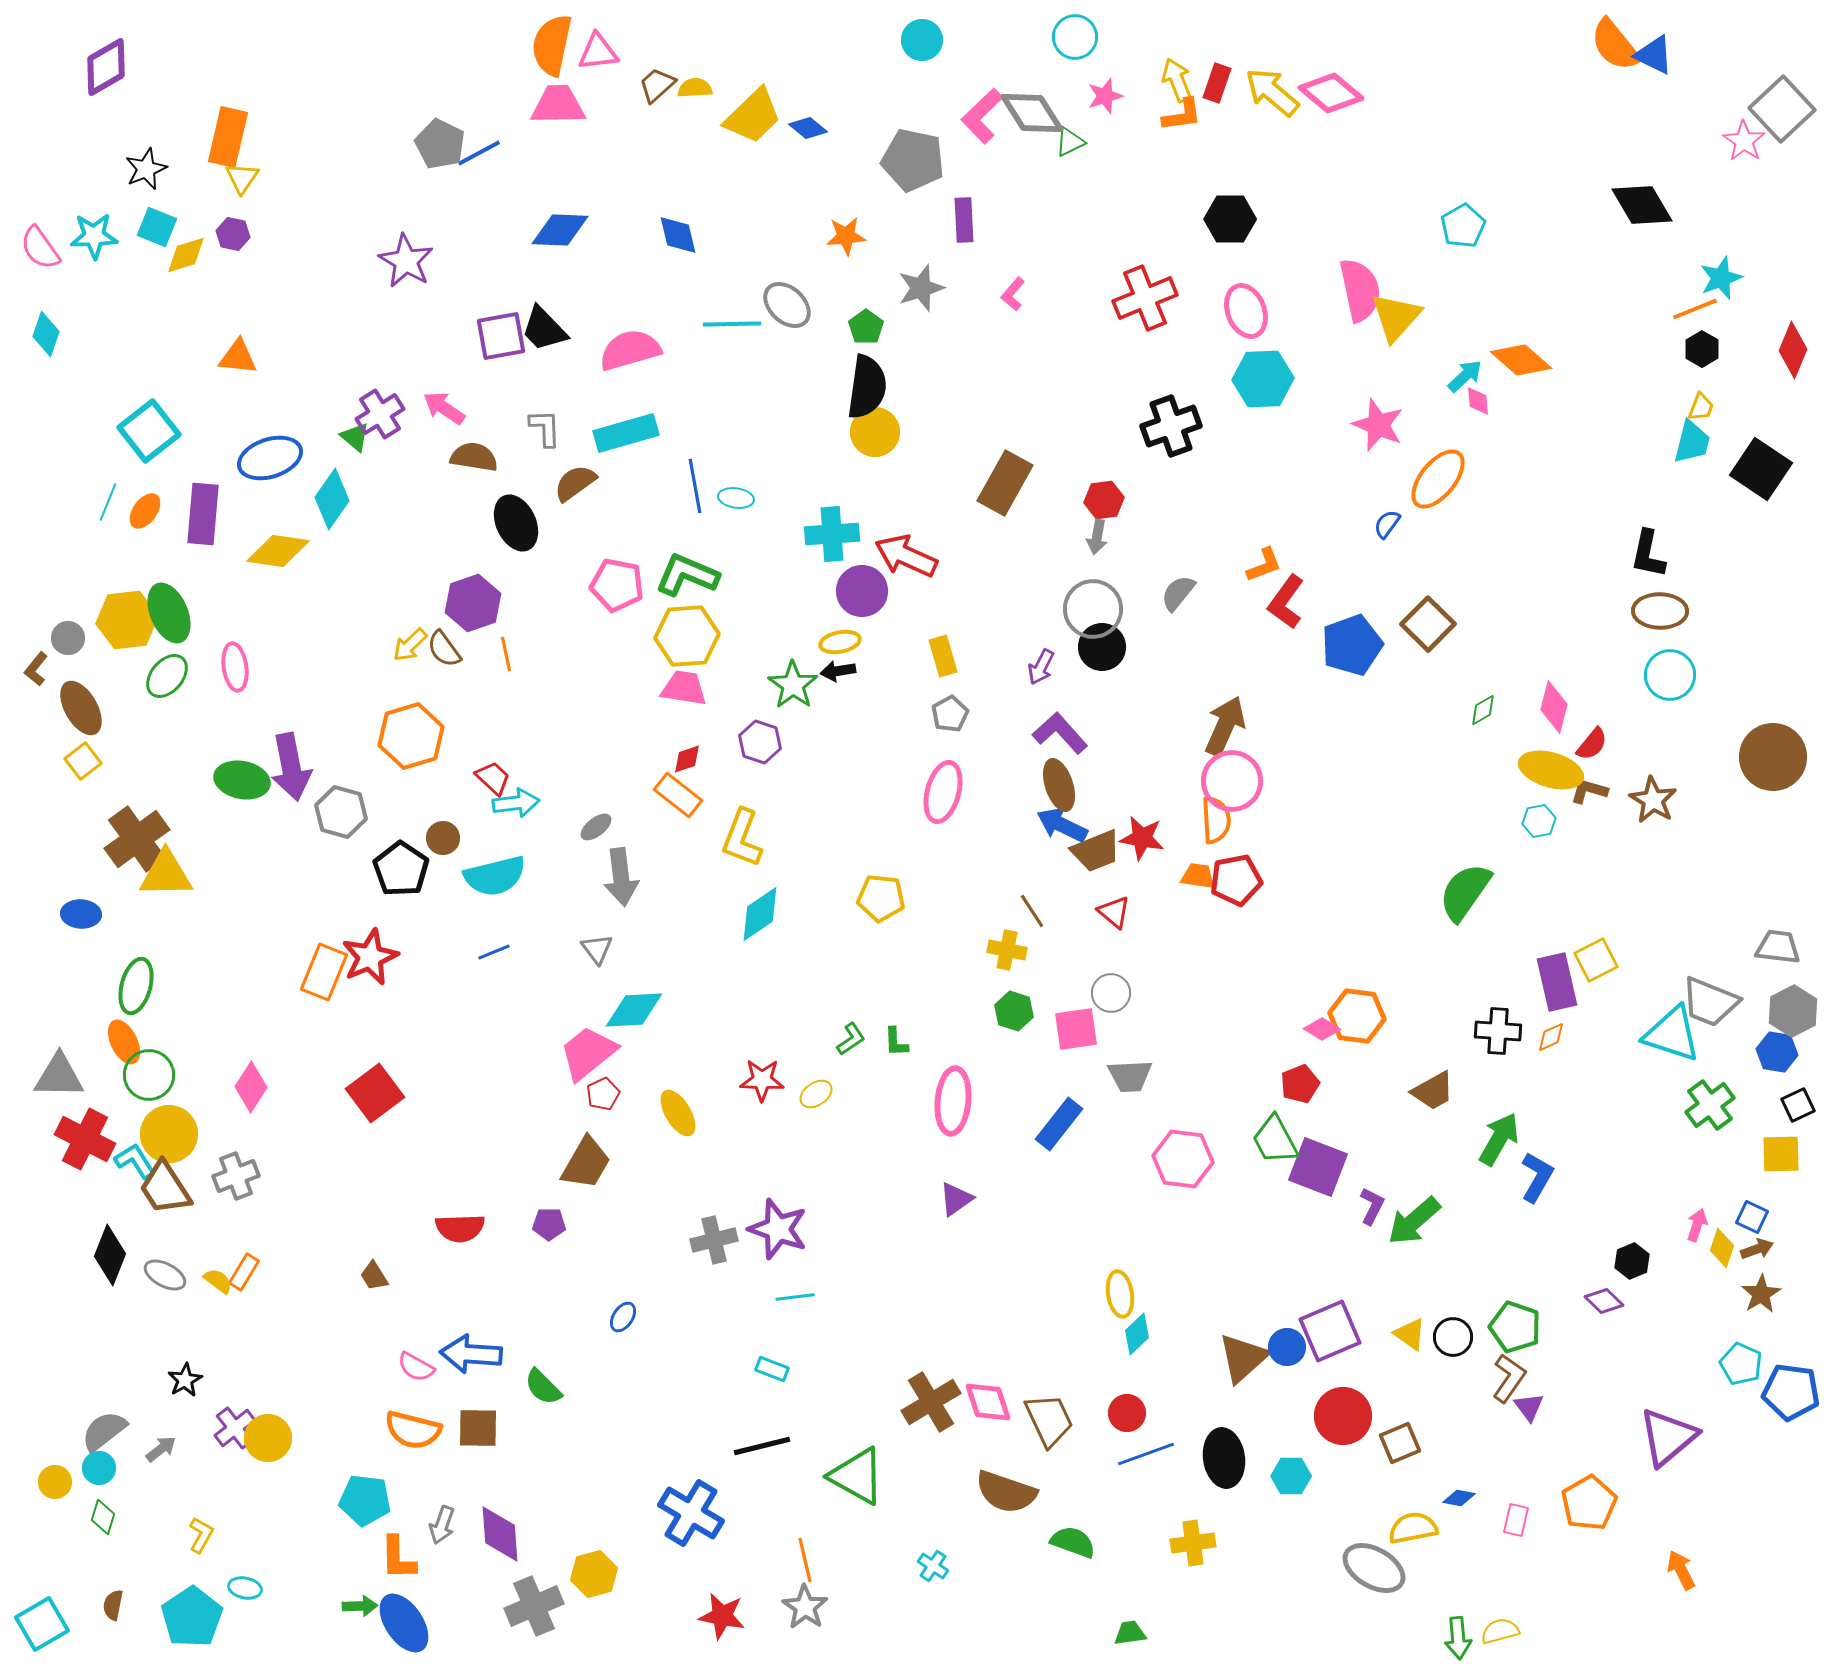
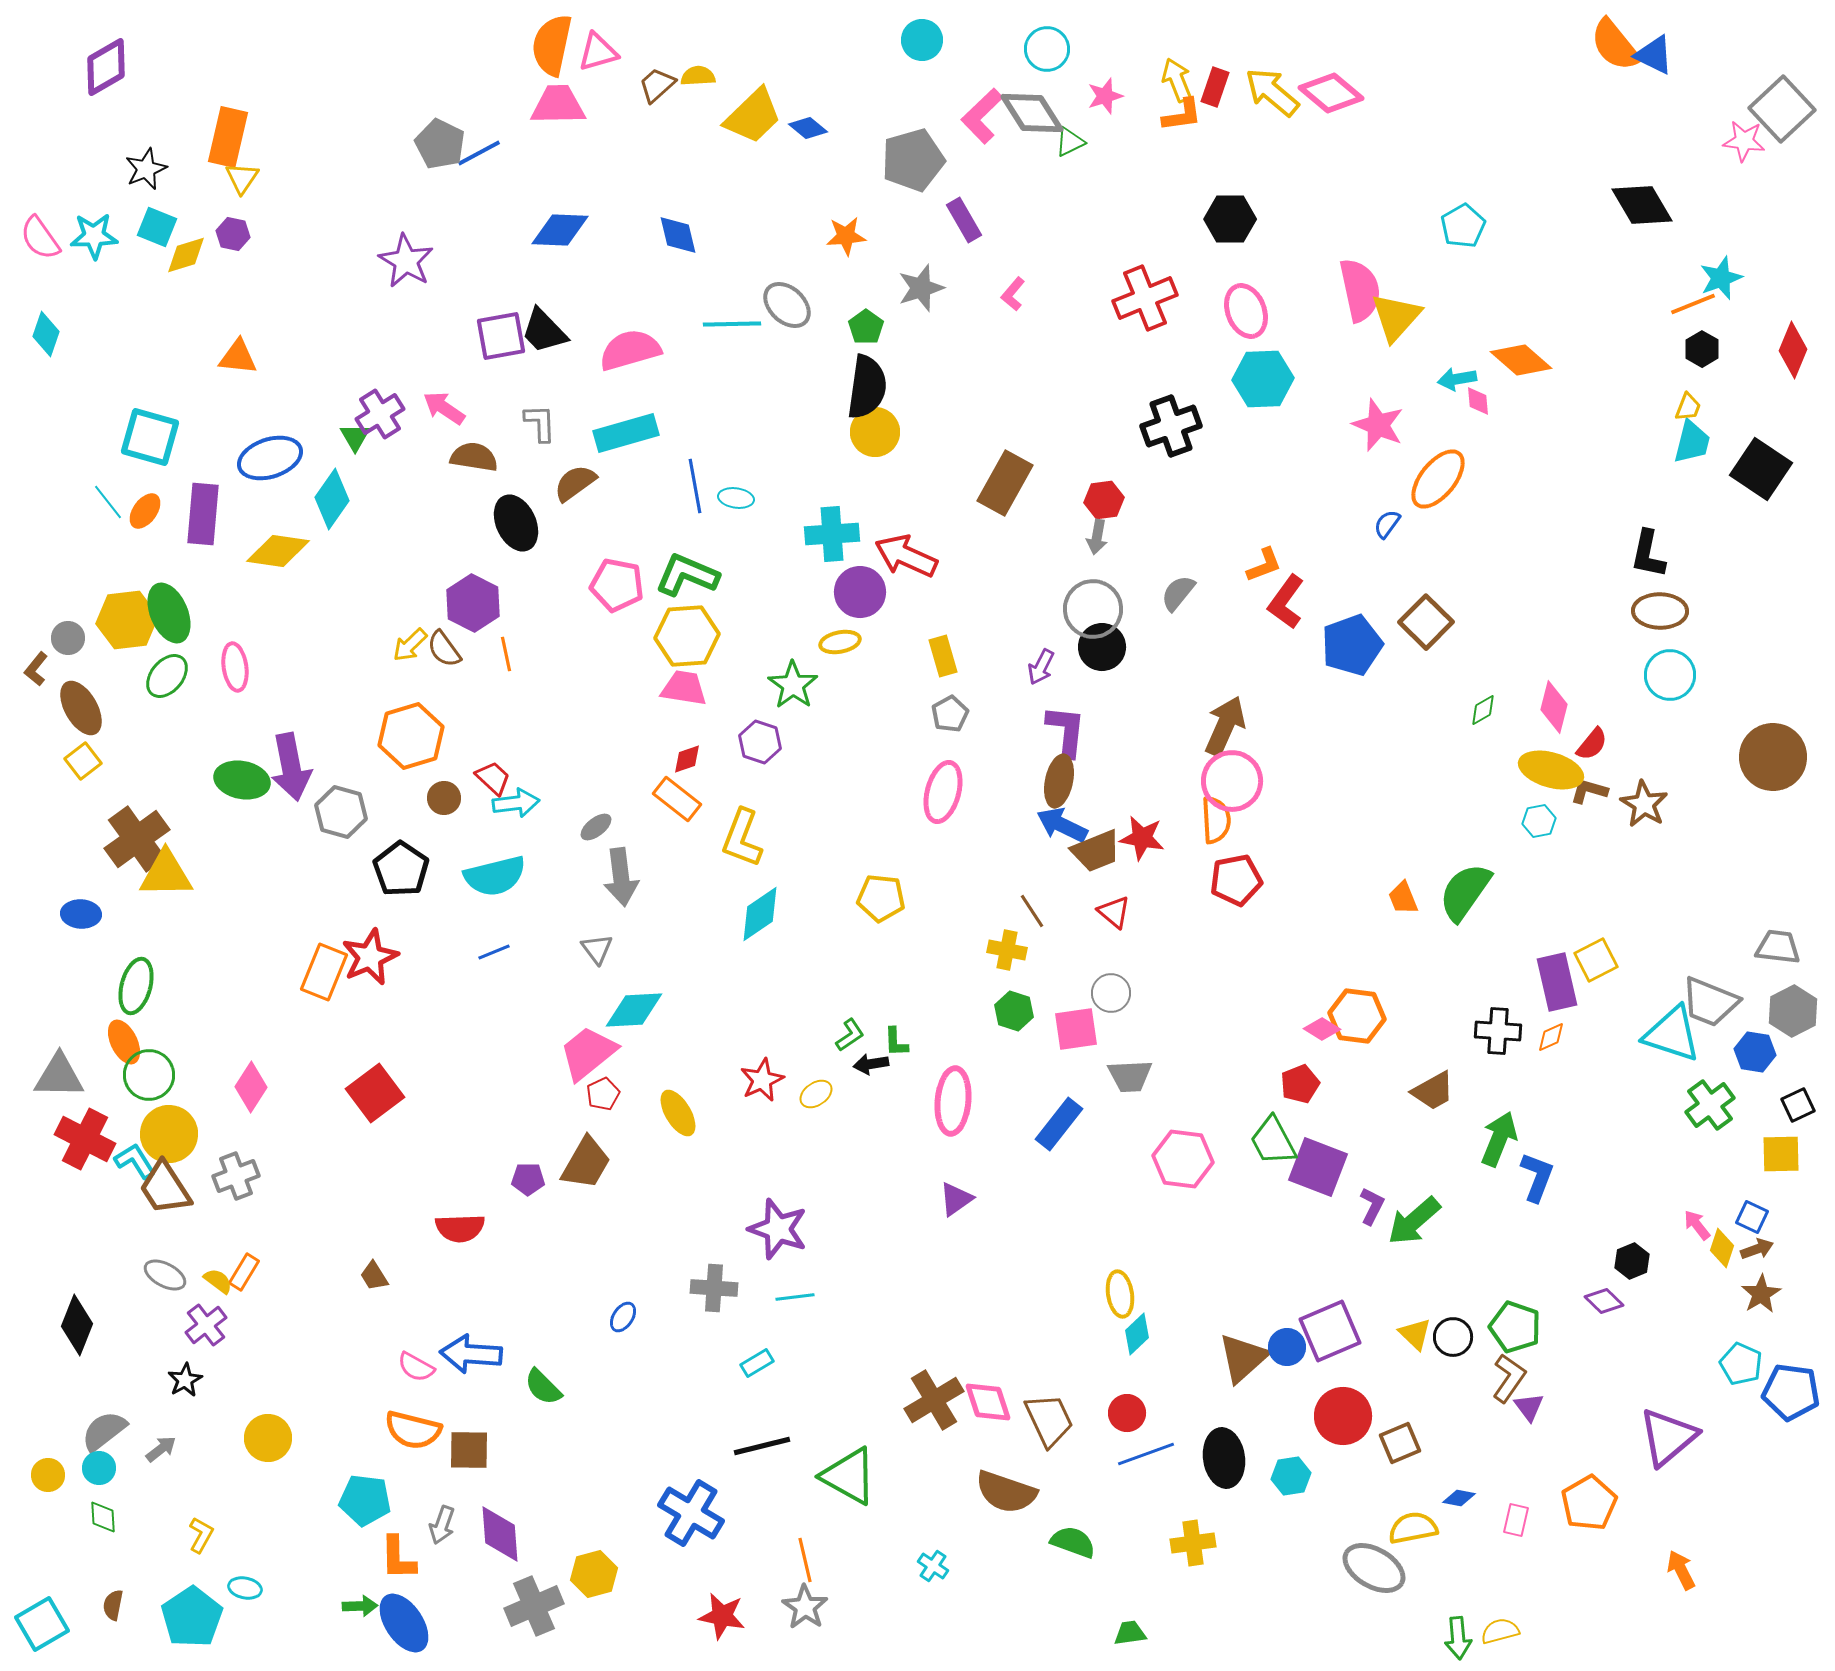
cyan circle at (1075, 37): moved 28 px left, 12 px down
pink triangle at (598, 52): rotated 9 degrees counterclockwise
red rectangle at (1217, 83): moved 2 px left, 4 px down
yellow semicircle at (695, 88): moved 3 px right, 12 px up
pink star at (1744, 141): rotated 27 degrees counterclockwise
gray pentagon at (913, 160): rotated 28 degrees counterclockwise
purple rectangle at (964, 220): rotated 27 degrees counterclockwise
pink semicircle at (40, 248): moved 10 px up
orange line at (1695, 309): moved 2 px left, 5 px up
black trapezoid at (544, 329): moved 2 px down
cyan arrow at (1465, 376): moved 8 px left, 3 px down; rotated 147 degrees counterclockwise
yellow trapezoid at (1701, 407): moved 13 px left
gray L-shape at (545, 428): moved 5 px left, 5 px up
cyan square at (149, 431): moved 1 px right, 6 px down; rotated 36 degrees counterclockwise
green triangle at (355, 437): rotated 20 degrees clockwise
cyan line at (108, 502): rotated 60 degrees counterclockwise
purple circle at (862, 591): moved 2 px left, 1 px down
purple hexagon at (473, 603): rotated 14 degrees counterclockwise
brown square at (1428, 624): moved 2 px left, 2 px up
black arrow at (838, 671): moved 33 px right, 393 px down
purple L-shape at (1060, 733): moved 6 px right, 2 px up; rotated 48 degrees clockwise
brown ellipse at (1059, 785): moved 4 px up; rotated 30 degrees clockwise
orange rectangle at (678, 795): moved 1 px left, 4 px down
brown star at (1653, 800): moved 9 px left, 4 px down
brown circle at (443, 838): moved 1 px right, 40 px up
orange trapezoid at (1198, 876): moved 205 px right, 22 px down; rotated 120 degrees counterclockwise
green L-shape at (851, 1039): moved 1 px left, 4 px up
blue hexagon at (1777, 1052): moved 22 px left
red star at (762, 1080): rotated 27 degrees counterclockwise
green arrow at (1499, 1139): rotated 8 degrees counterclockwise
green trapezoid at (1275, 1140): moved 2 px left, 1 px down
blue L-shape at (1537, 1177): rotated 9 degrees counterclockwise
purple pentagon at (549, 1224): moved 21 px left, 45 px up
pink arrow at (1697, 1225): rotated 56 degrees counterclockwise
gray cross at (714, 1240): moved 48 px down; rotated 18 degrees clockwise
black diamond at (110, 1255): moved 33 px left, 70 px down
yellow triangle at (1410, 1334): moved 5 px right; rotated 9 degrees clockwise
cyan rectangle at (772, 1369): moved 15 px left, 6 px up; rotated 52 degrees counterclockwise
brown cross at (931, 1402): moved 3 px right, 2 px up
purple cross at (235, 1428): moved 29 px left, 103 px up
brown square at (478, 1428): moved 9 px left, 22 px down
green triangle at (857, 1476): moved 8 px left
cyan hexagon at (1291, 1476): rotated 9 degrees counterclockwise
yellow circle at (55, 1482): moved 7 px left, 7 px up
green diamond at (103, 1517): rotated 20 degrees counterclockwise
